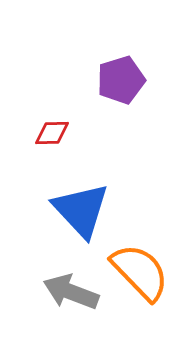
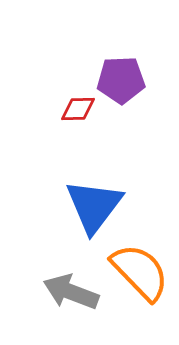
purple pentagon: rotated 15 degrees clockwise
red diamond: moved 26 px right, 24 px up
blue triangle: moved 13 px right, 4 px up; rotated 20 degrees clockwise
